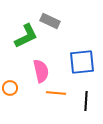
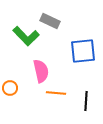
green L-shape: rotated 72 degrees clockwise
blue square: moved 1 px right, 11 px up
